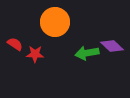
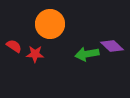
orange circle: moved 5 px left, 2 px down
red semicircle: moved 1 px left, 2 px down
green arrow: moved 1 px down
